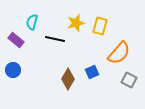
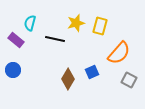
cyan semicircle: moved 2 px left, 1 px down
